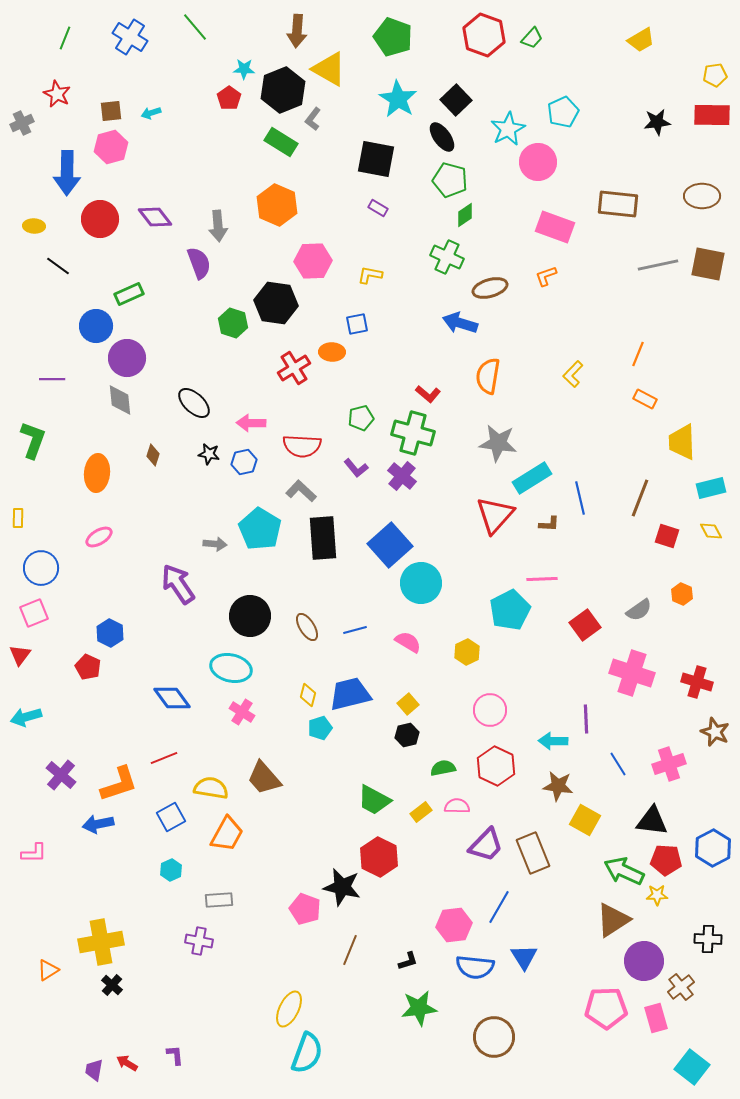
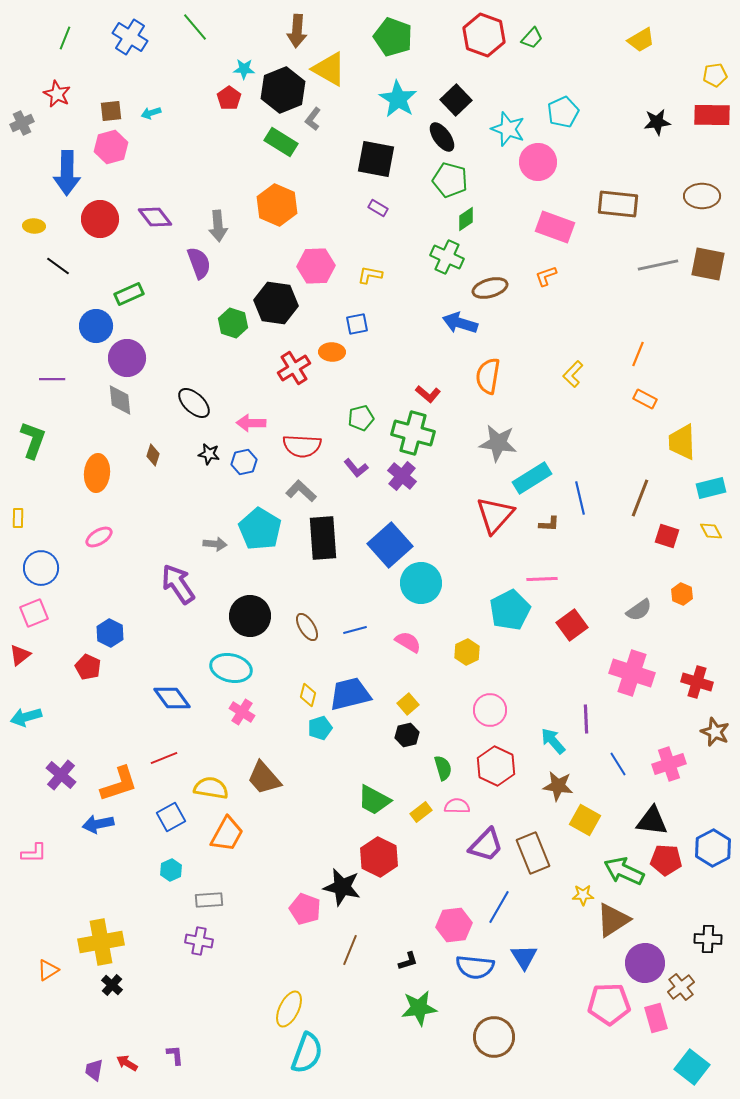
cyan star at (508, 129): rotated 24 degrees counterclockwise
green diamond at (465, 215): moved 1 px right, 4 px down
pink hexagon at (313, 261): moved 3 px right, 5 px down
red square at (585, 625): moved 13 px left
red triangle at (20, 655): rotated 15 degrees clockwise
cyan arrow at (553, 741): rotated 48 degrees clockwise
green semicircle at (443, 768): rotated 85 degrees clockwise
yellow star at (657, 895): moved 74 px left
gray rectangle at (219, 900): moved 10 px left
purple circle at (644, 961): moved 1 px right, 2 px down
pink pentagon at (606, 1008): moved 3 px right, 4 px up
